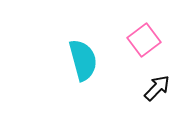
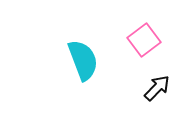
cyan semicircle: rotated 6 degrees counterclockwise
